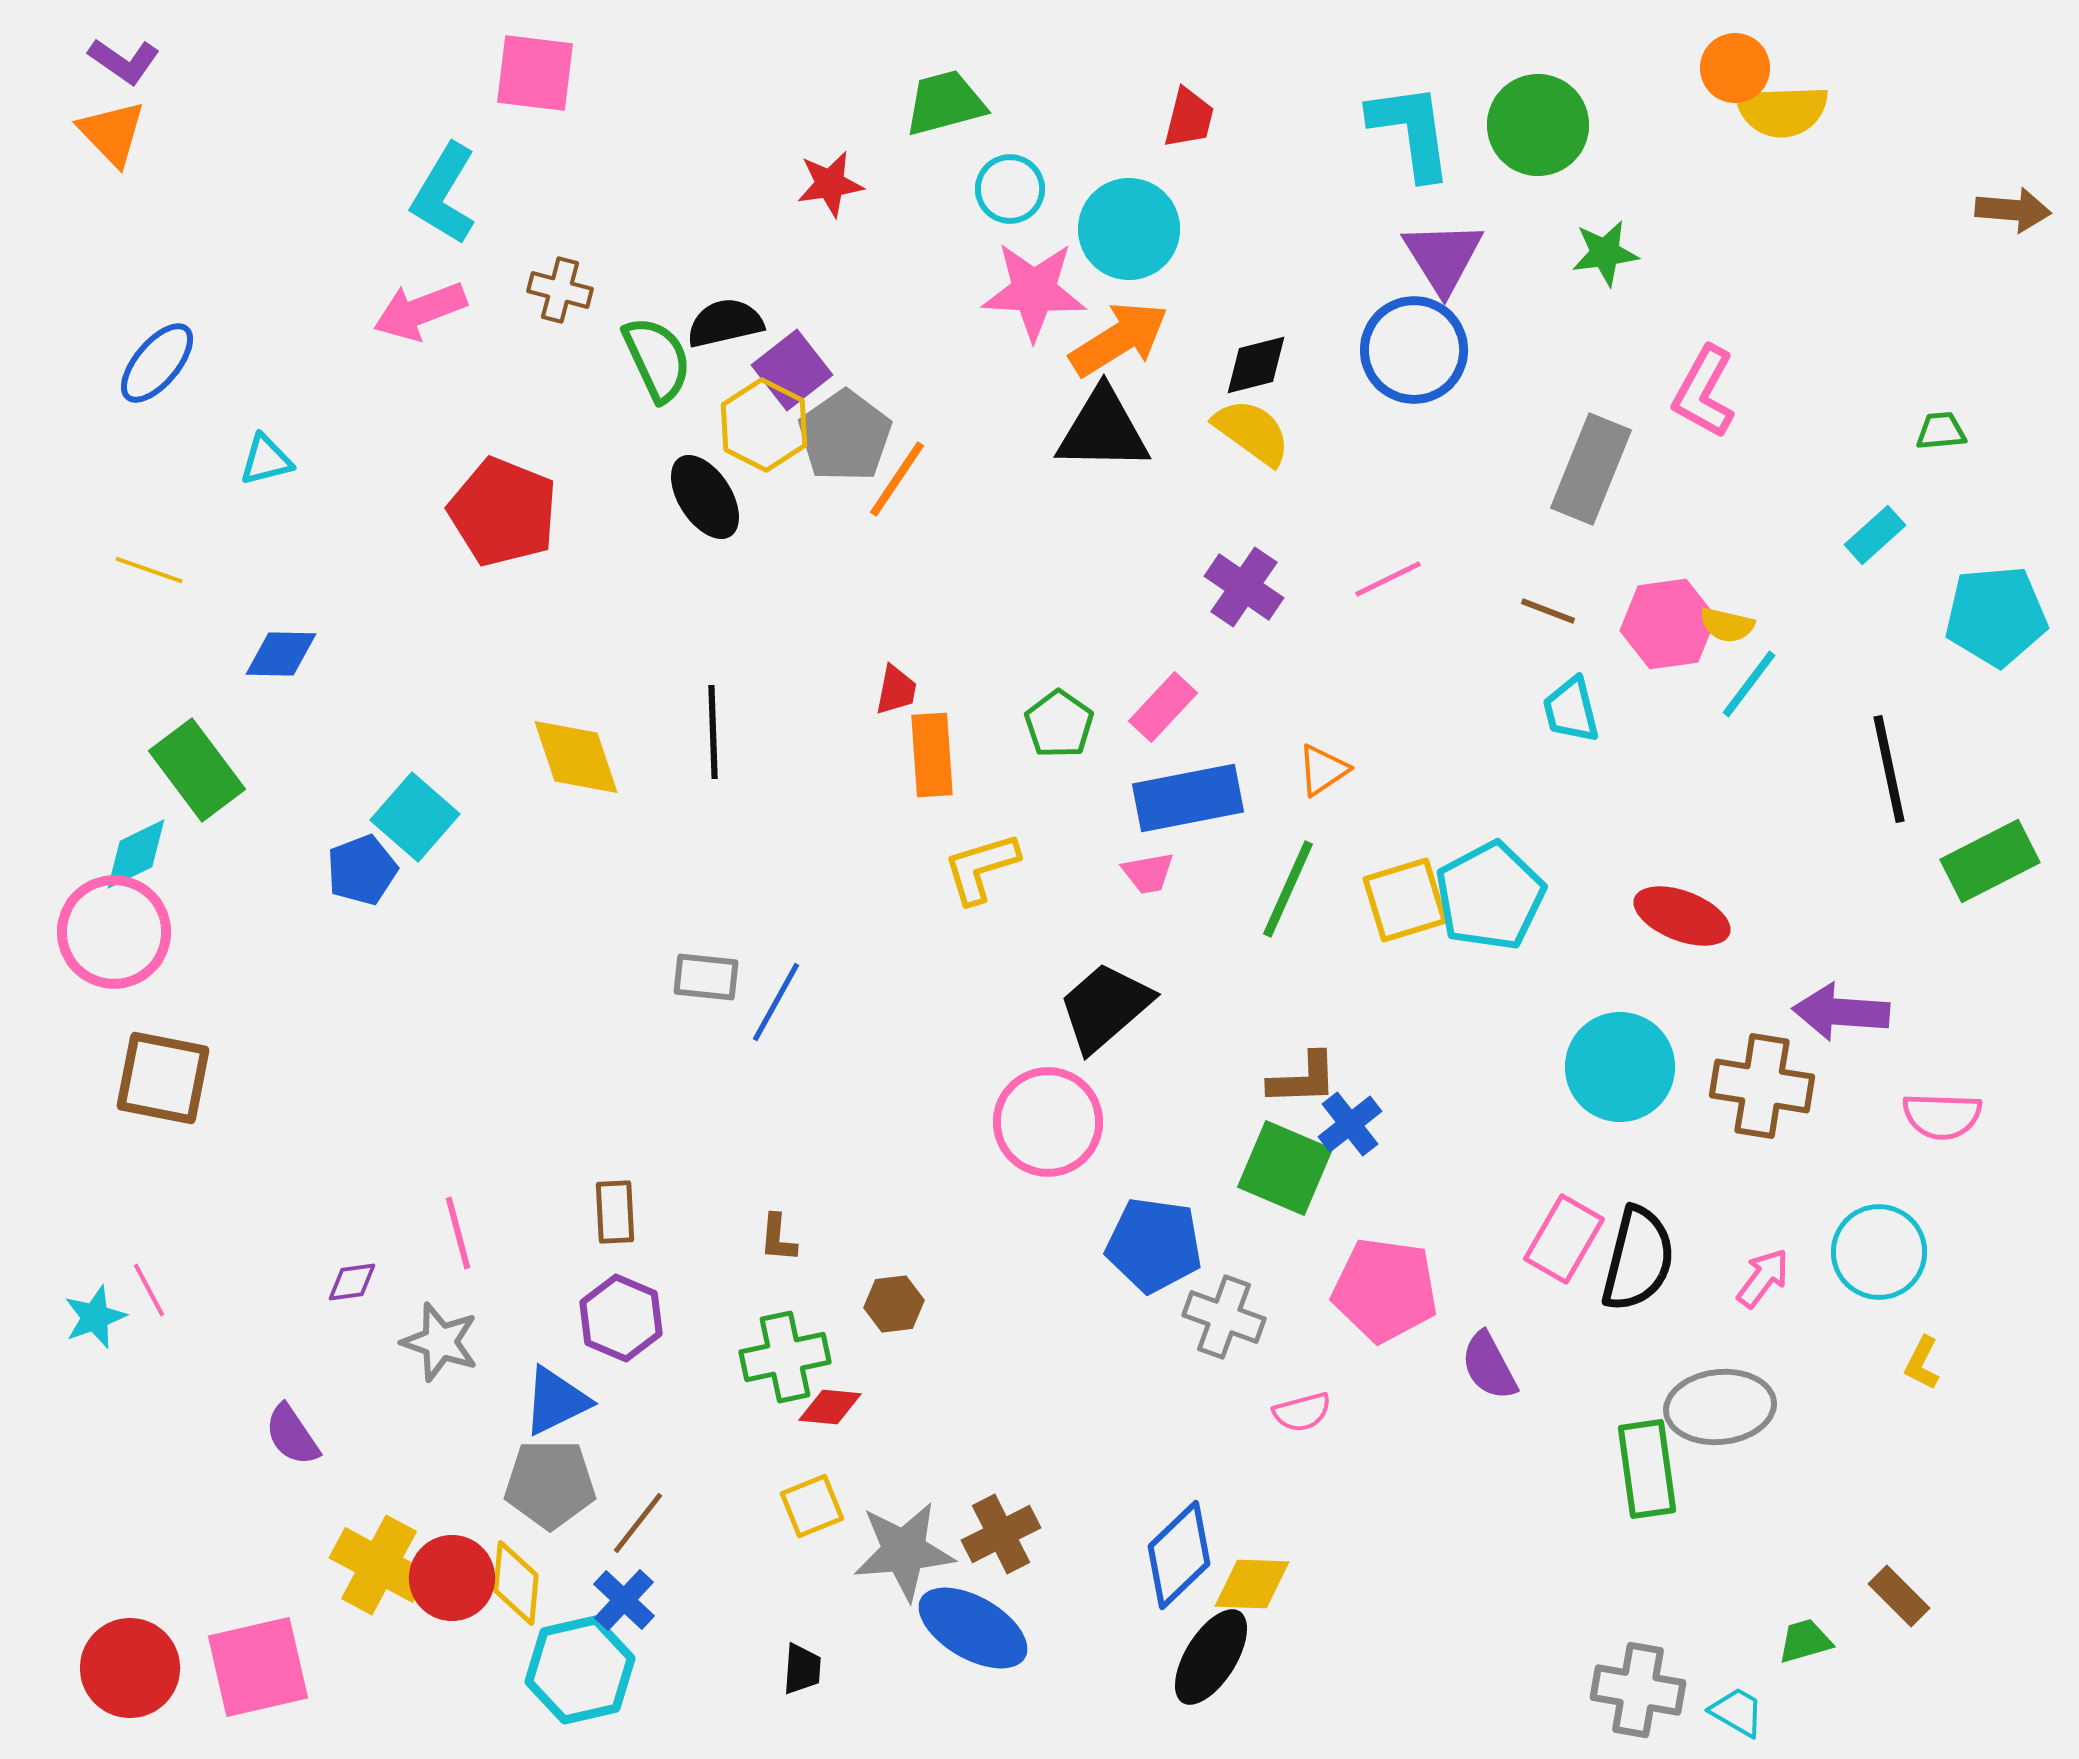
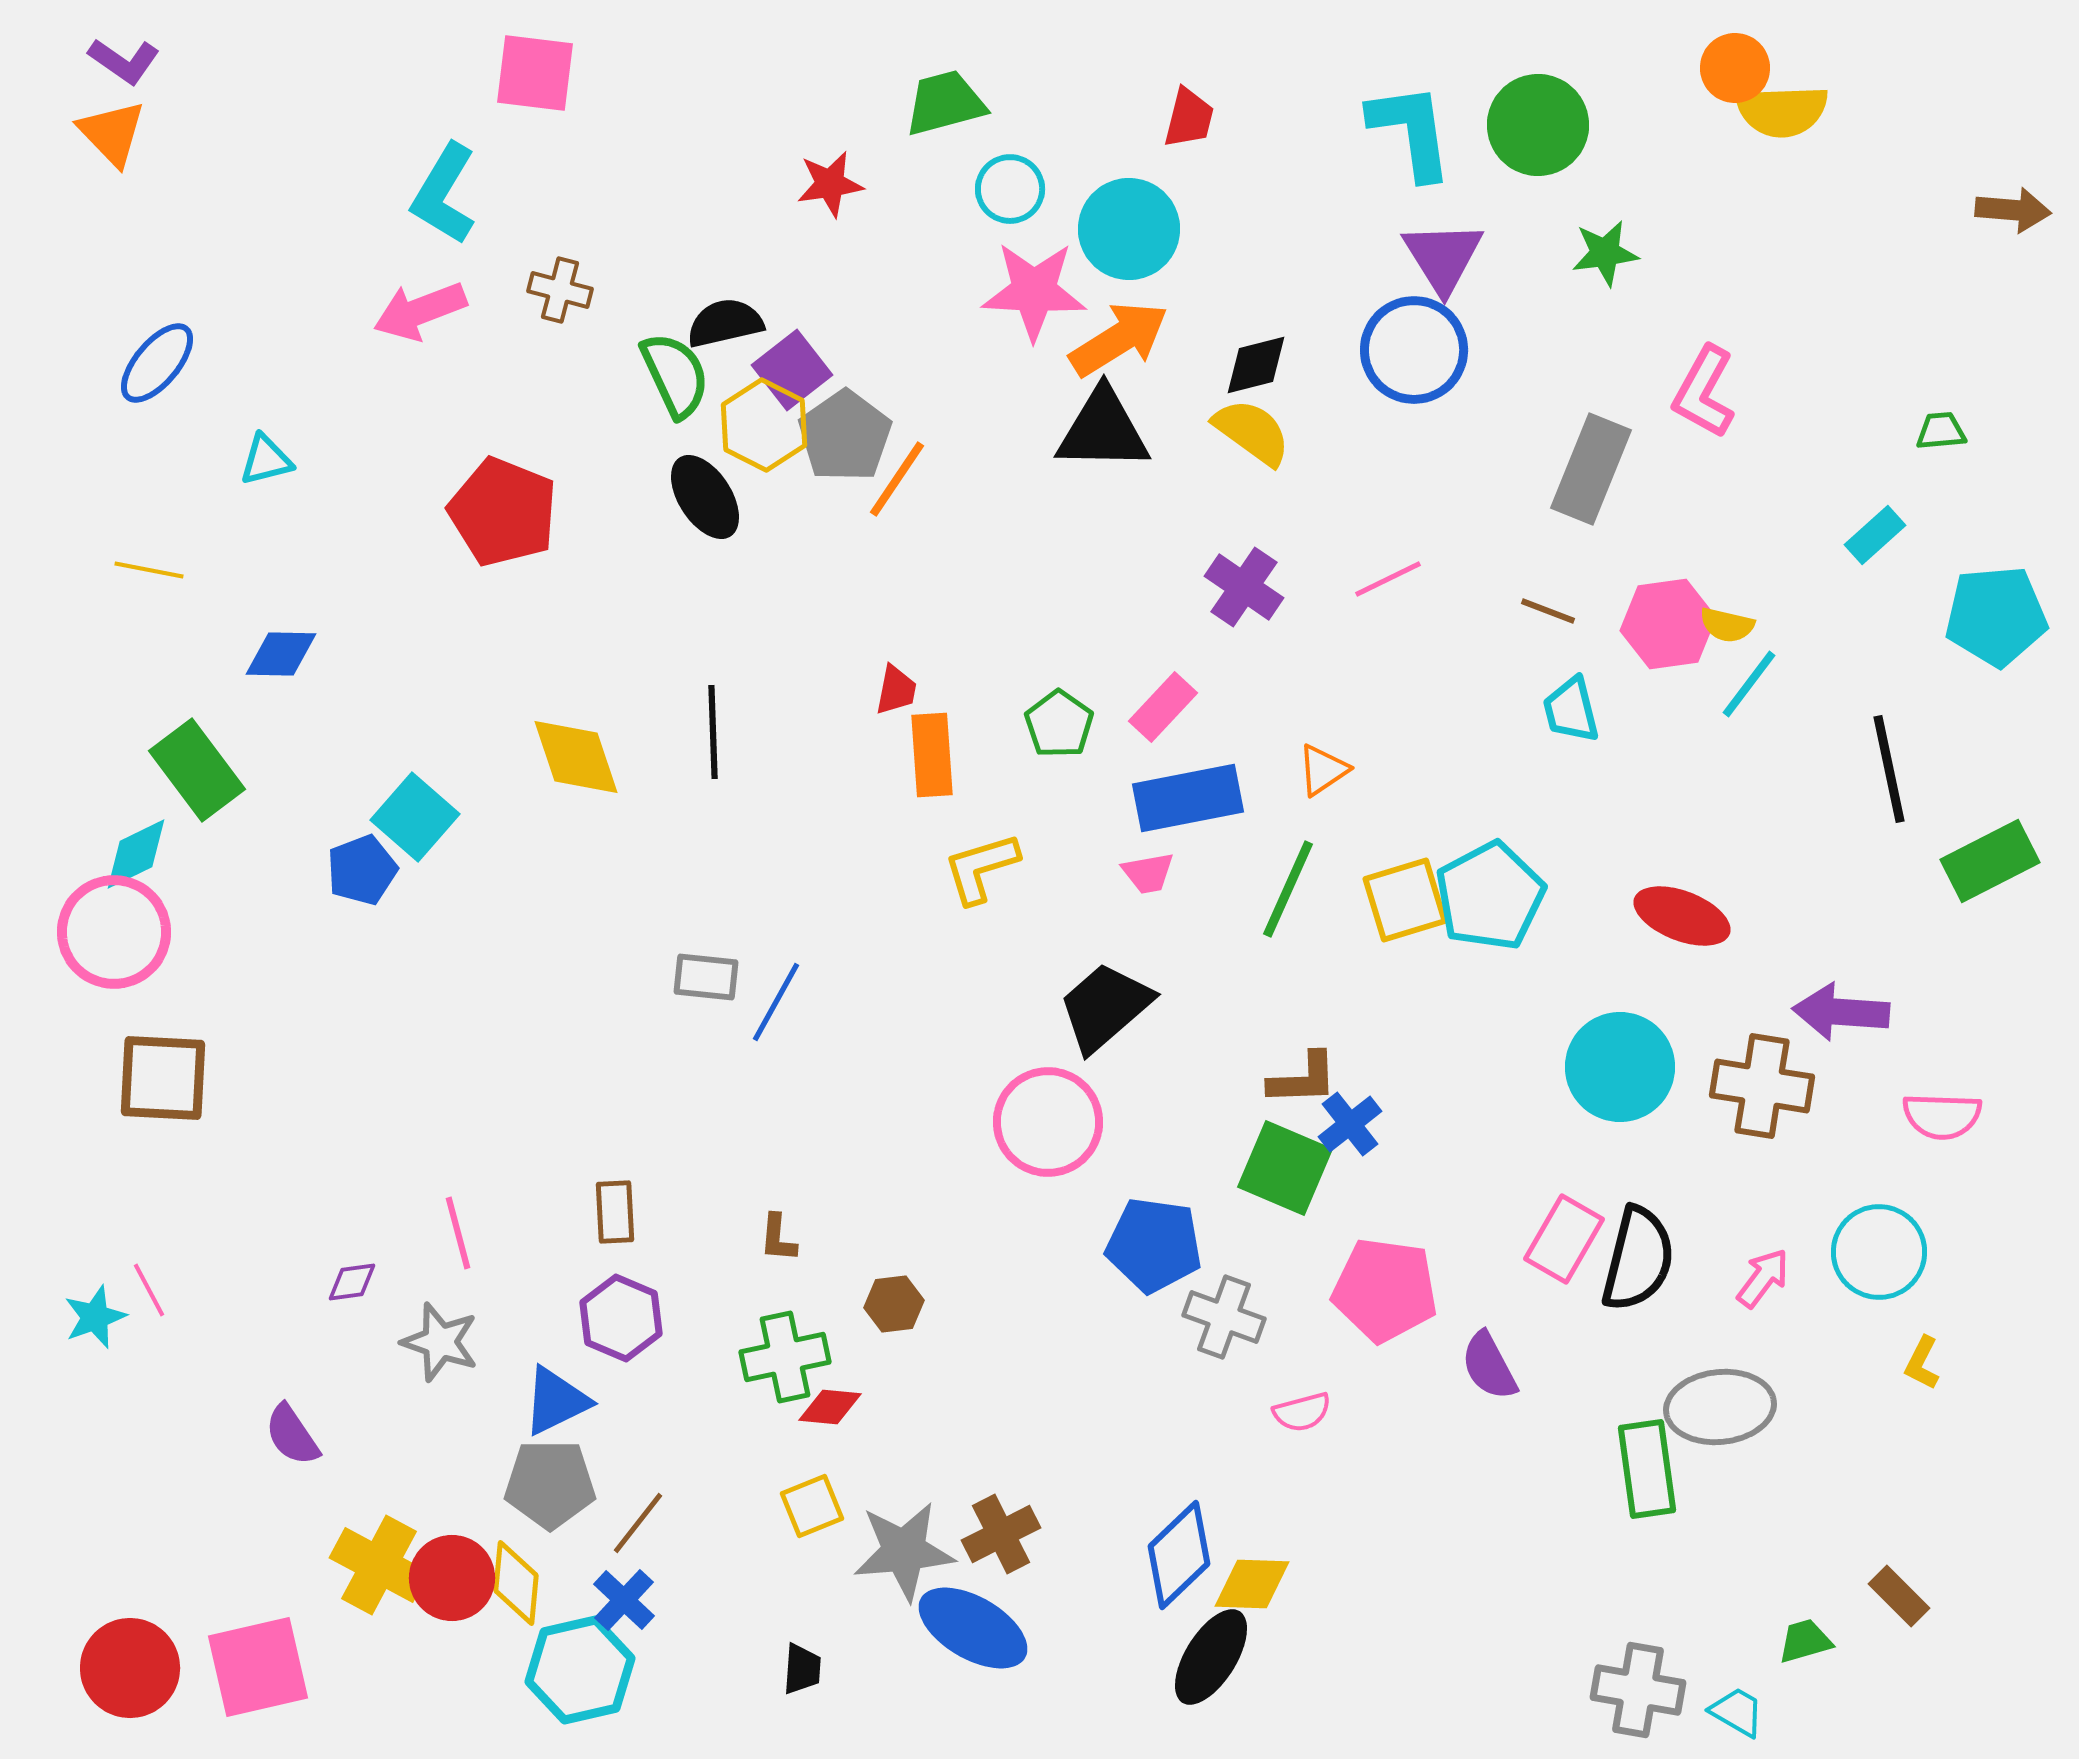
green semicircle at (657, 359): moved 18 px right, 16 px down
yellow line at (149, 570): rotated 8 degrees counterclockwise
brown square at (163, 1078): rotated 8 degrees counterclockwise
